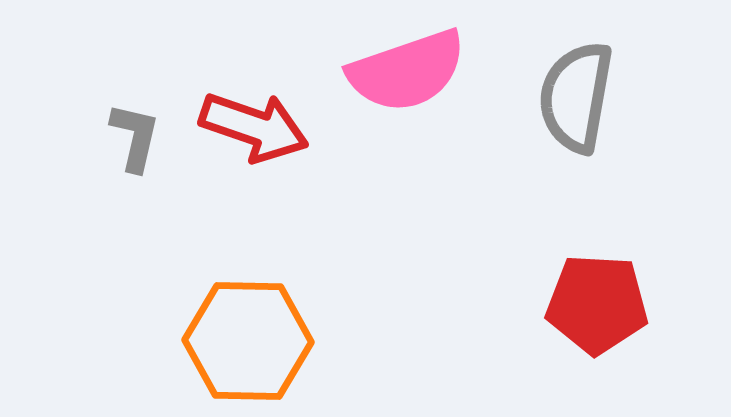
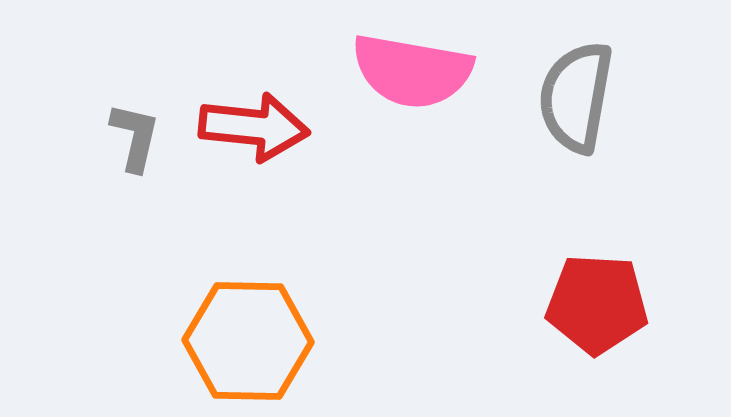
pink semicircle: moved 5 px right; rotated 29 degrees clockwise
red arrow: rotated 13 degrees counterclockwise
